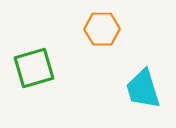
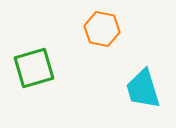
orange hexagon: rotated 12 degrees clockwise
